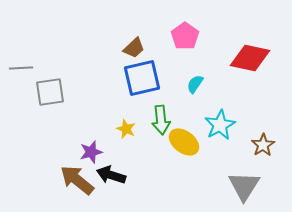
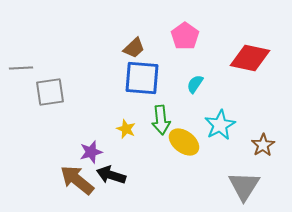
blue square: rotated 18 degrees clockwise
